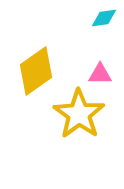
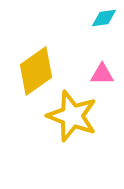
pink triangle: moved 2 px right
yellow star: moved 7 px left, 2 px down; rotated 15 degrees counterclockwise
